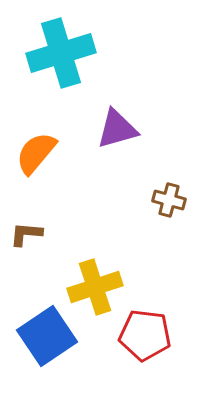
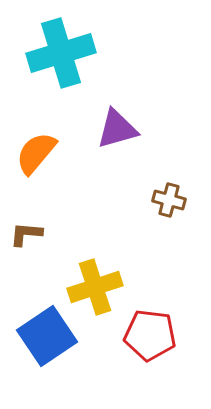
red pentagon: moved 5 px right
